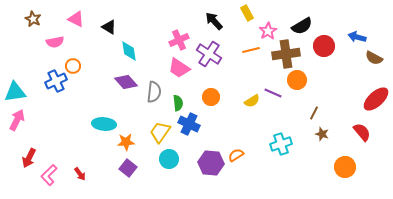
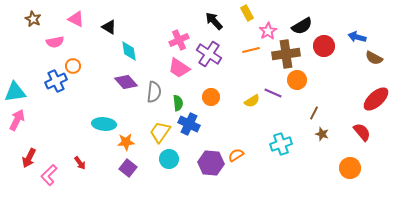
orange circle at (345, 167): moved 5 px right, 1 px down
red arrow at (80, 174): moved 11 px up
